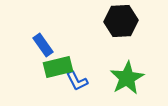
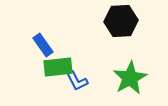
green rectangle: rotated 8 degrees clockwise
green star: moved 3 px right
